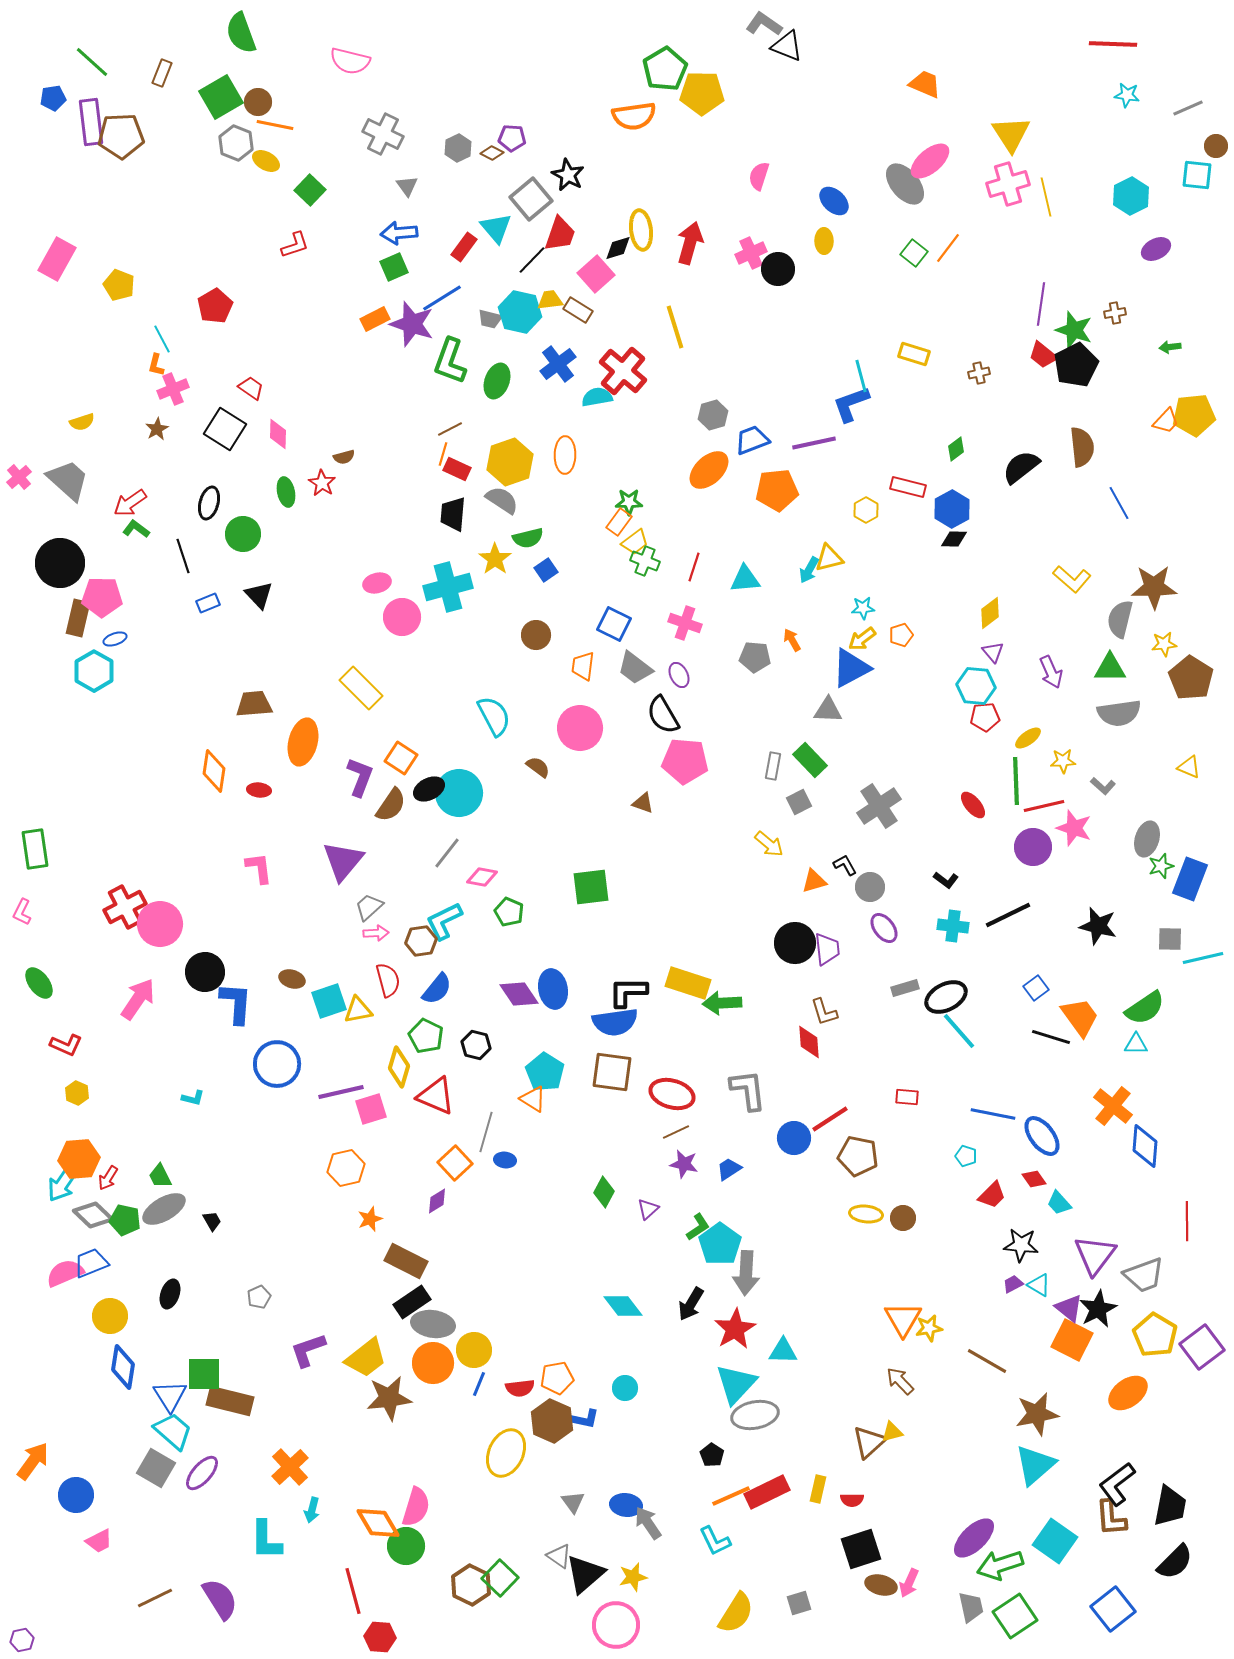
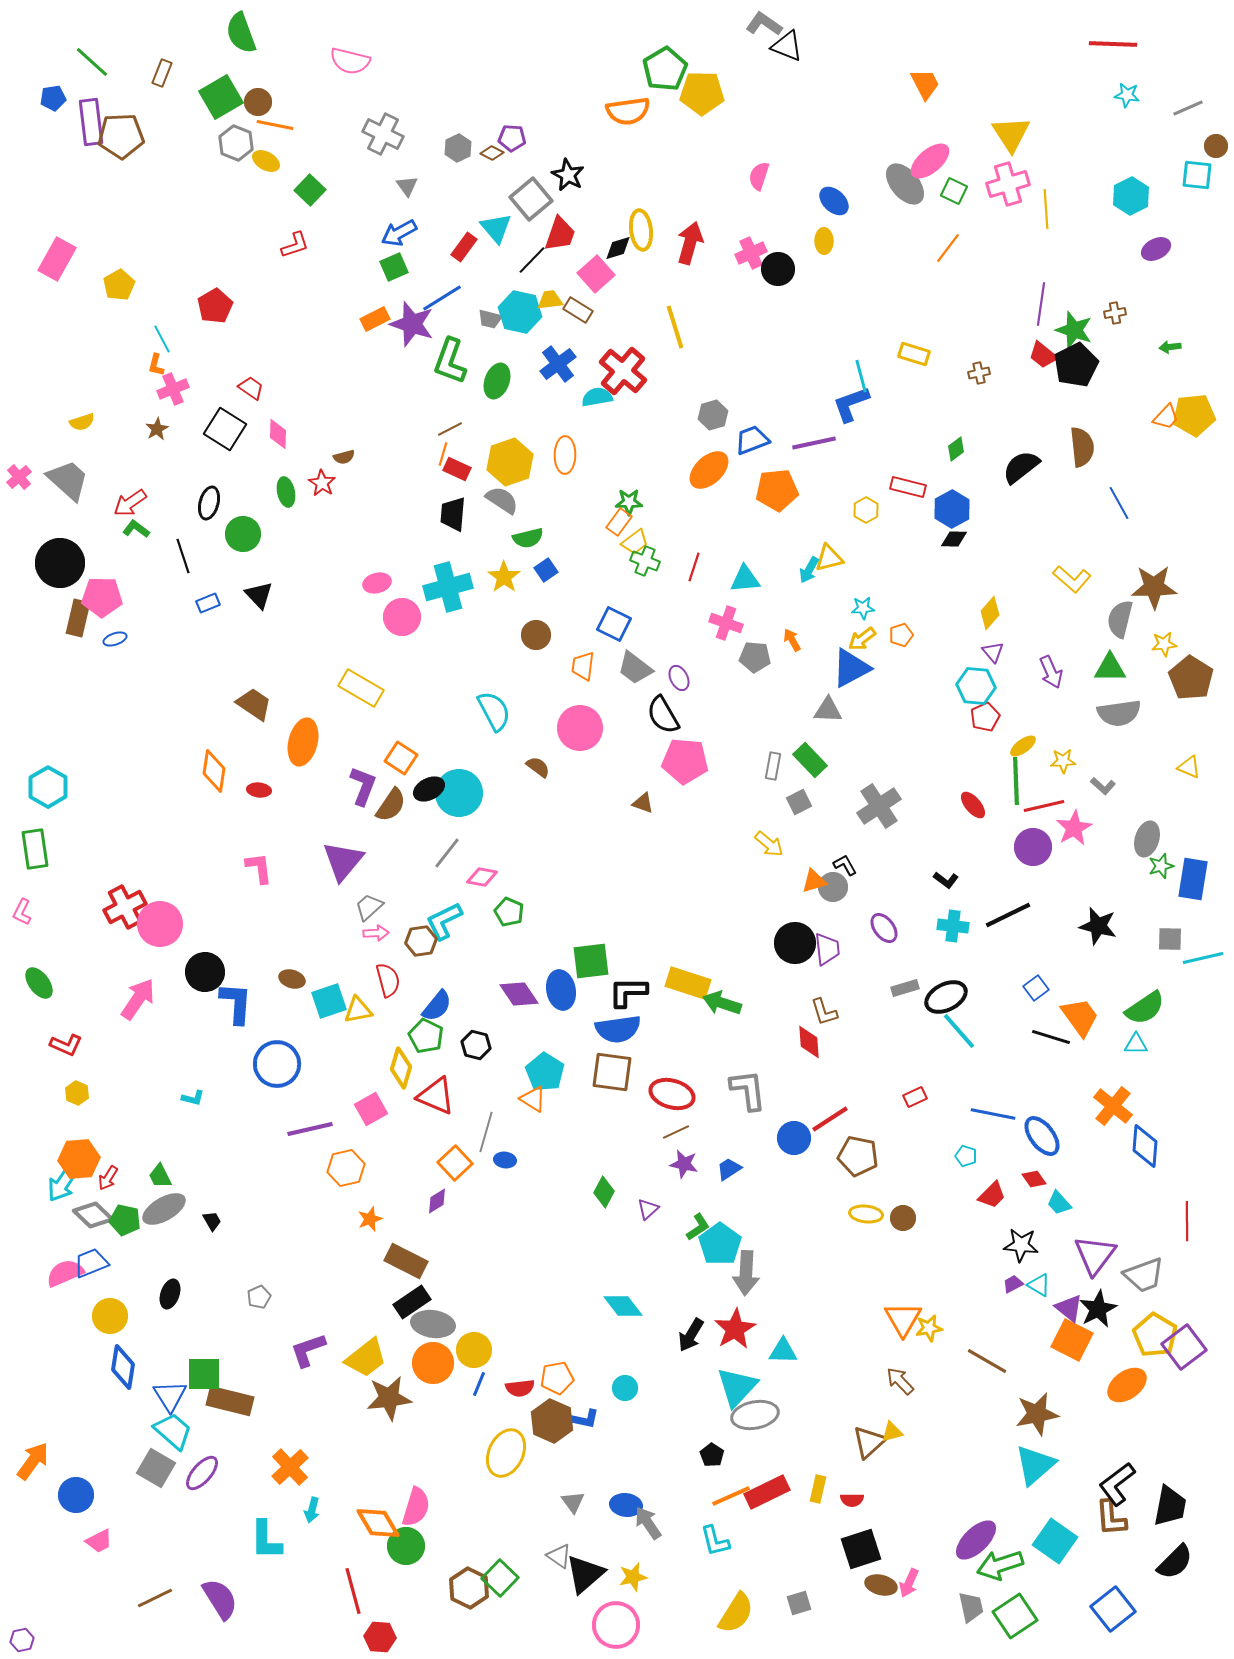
orange trapezoid at (925, 84): rotated 40 degrees clockwise
orange semicircle at (634, 116): moved 6 px left, 5 px up
yellow line at (1046, 197): moved 12 px down; rotated 9 degrees clockwise
blue arrow at (399, 233): rotated 24 degrees counterclockwise
green square at (914, 253): moved 40 px right, 62 px up; rotated 12 degrees counterclockwise
yellow pentagon at (119, 285): rotated 20 degrees clockwise
orange trapezoid at (1166, 421): moved 4 px up
yellow star at (495, 559): moved 9 px right, 18 px down
yellow diamond at (990, 613): rotated 12 degrees counterclockwise
pink cross at (685, 623): moved 41 px right
cyan hexagon at (94, 671): moved 46 px left, 116 px down
purple ellipse at (679, 675): moved 3 px down
yellow rectangle at (361, 688): rotated 15 degrees counterclockwise
brown trapezoid at (254, 704): rotated 39 degrees clockwise
cyan semicircle at (494, 716): moved 5 px up
red pentagon at (985, 717): rotated 20 degrees counterclockwise
yellow ellipse at (1028, 738): moved 5 px left, 8 px down
purple L-shape at (360, 777): moved 3 px right, 9 px down
pink star at (1074, 828): rotated 24 degrees clockwise
blue rectangle at (1190, 879): moved 3 px right; rotated 12 degrees counterclockwise
green square at (591, 887): moved 74 px down
gray circle at (870, 887): moved 37 px left
blue semicircle at (437, 989): moved 17 px down
blue ellipse at (553, 989): moved 8 px right, 1 px down
green arrow at (722, 1003): rotated 21 degrees clockwise
blue semicircle at (615, 1022): moved 3 px right, 7 px down
yellow diamond at (399, 1067): moved 2 px right, 1 px down
purple line at (341, 1092): moved 31 px left, 37 px down
red rectangle at (907, 1097): moved 8 px right; rotated 30 degrees counterclockwise
pink square at (371, 1109): rotated 12 degrees counterclockwise
black arrow at (691, 1304): moved 31 px down
purple square at (1202, 1347): moved 18 px left
cyan triangle at (736, 1384): moved 1 px right, 3 px down
orange ellipse at (1128, 1393): moved 1 px left, 8 px up
purple ellipse at (974, 1538): moved 2 px right, 2 px down
cyan L-shape at (715, 1541): rotated 12 degrees clockwise
brown hexagon at (471, 1585): moved 2 px left, 3 px down
